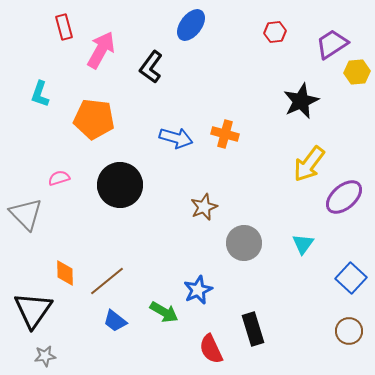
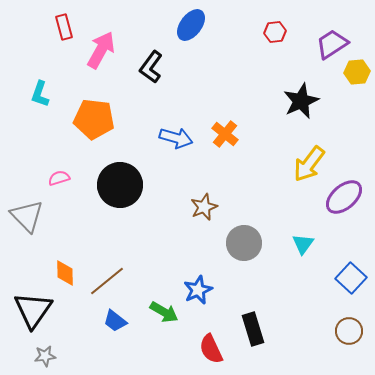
orange cross: rotated 24 degrees clockwise
gray triangle: moved 1 px right, 2 px down
